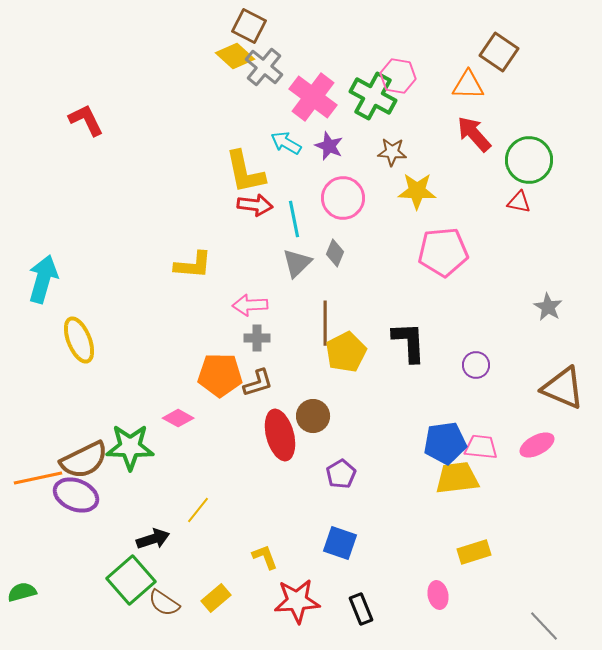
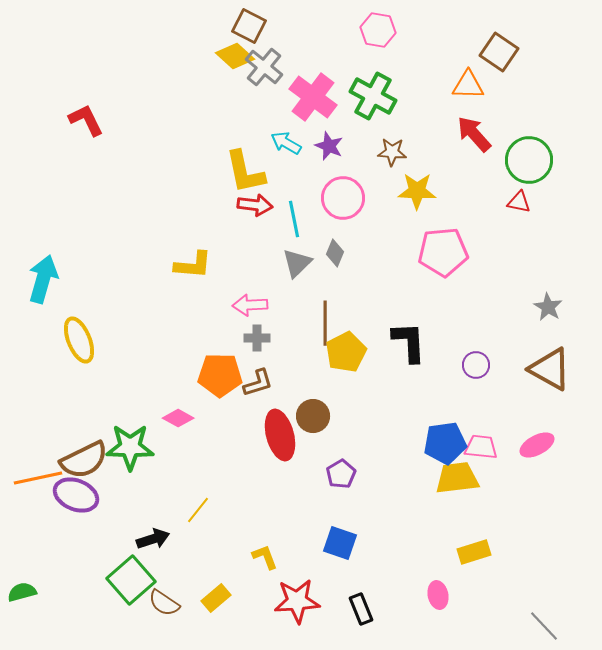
pink hexagon at (398, 76): moved 20 px left, 46 px up
brown triangle at (563, 388): moved 13 px left, 19 px up; rotated 6 degrees clockwise
